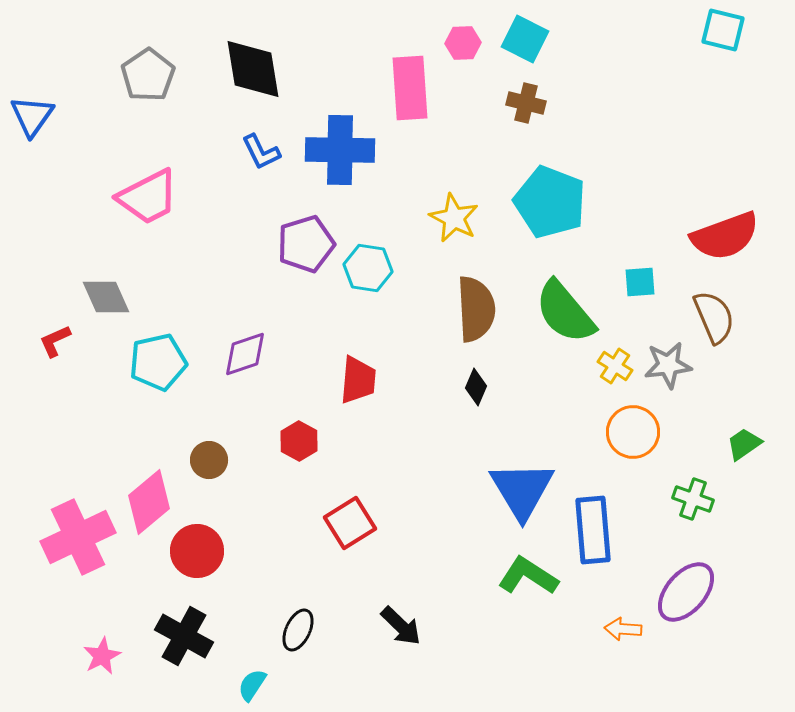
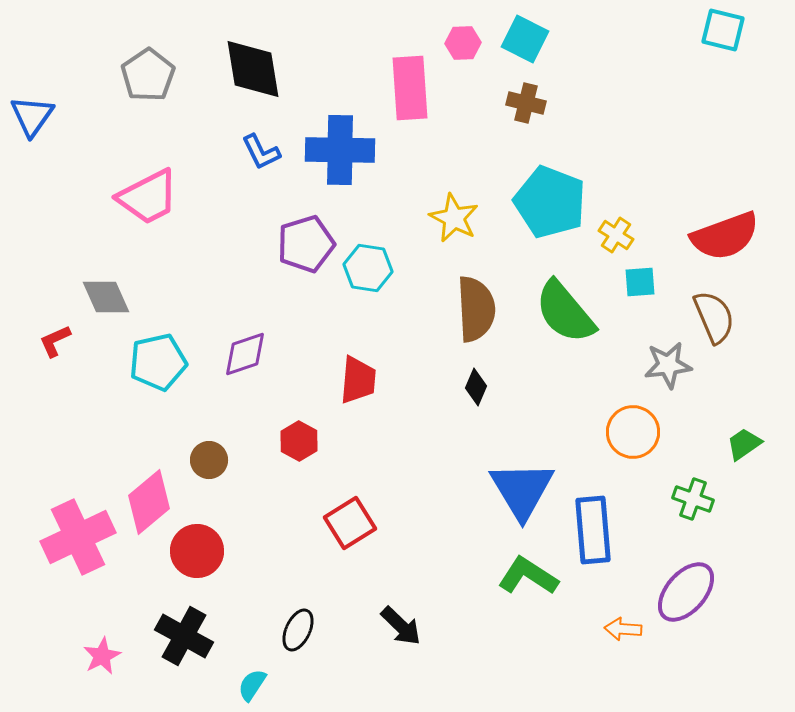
yellow cross at (615, 366): moved 1 px right, 131 px up
